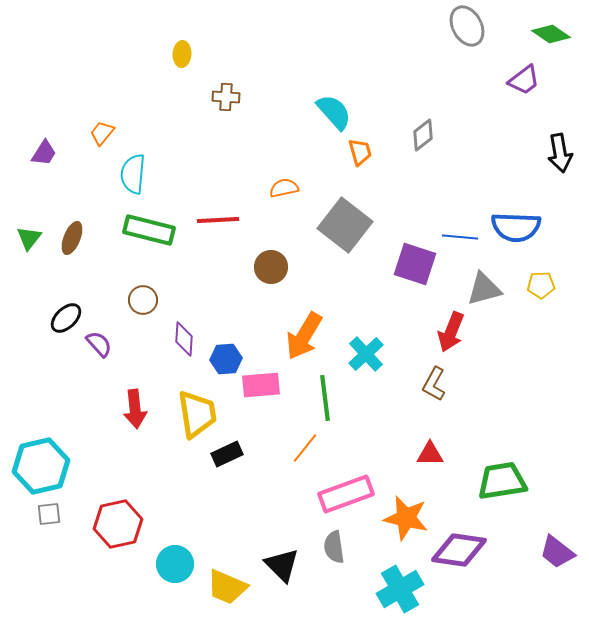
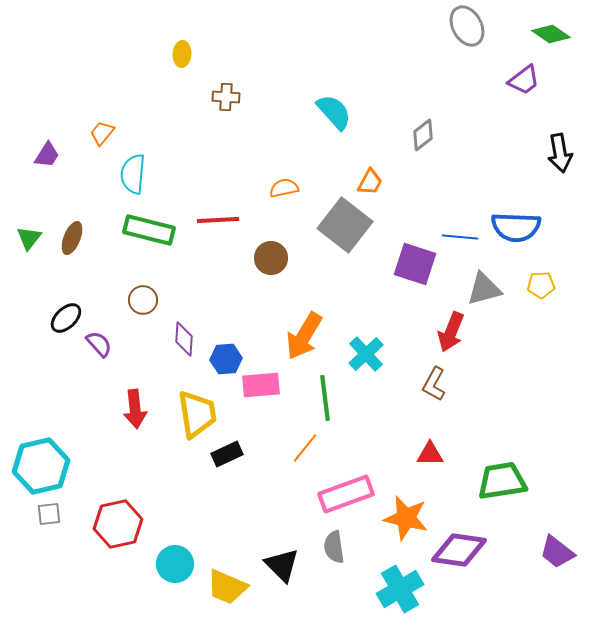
orange trapezoid at (360, 152): moved 10 px right, 30 px down; rotated 44 degrees clockwise
purple trapezoid at (44, 153): moved 3 px right, 2 px down
brown circle at (271, 267): moved 9 px up
